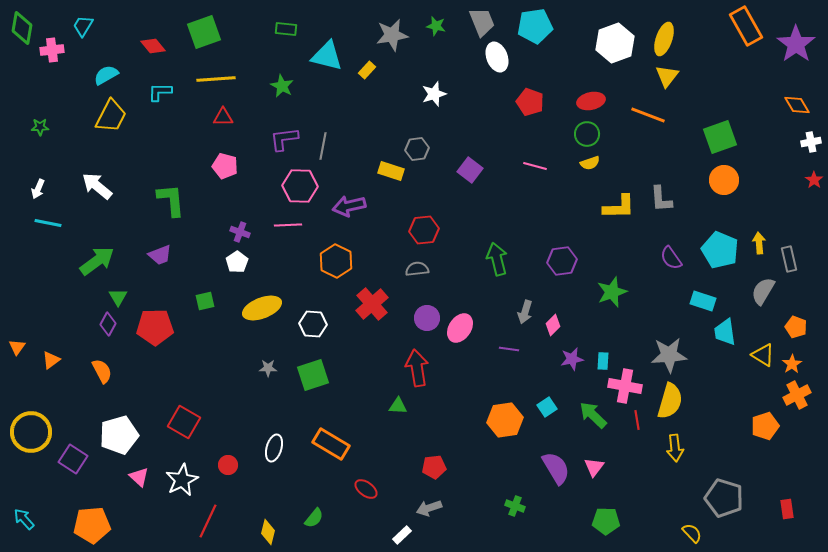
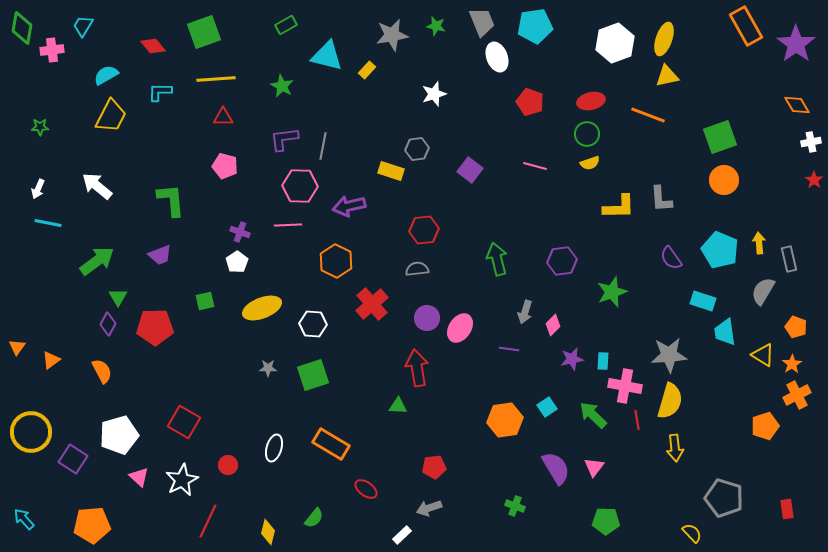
green rectangle at (286, 29): moved 4 px up; rotated 35 degrees counterclockwise
yellow triangle at (667, 76): rotated 40 degrees clockwise
